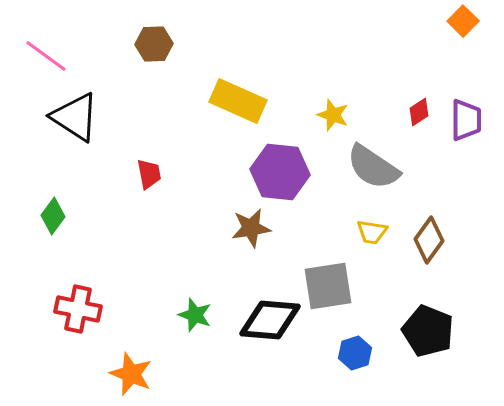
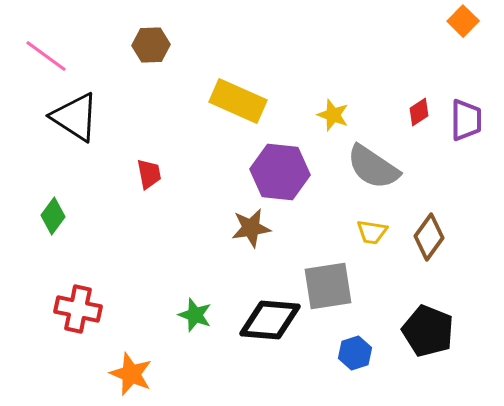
brown hexagon: moved 3 px left, 1 px down
brown diamond: moved 3 px up
